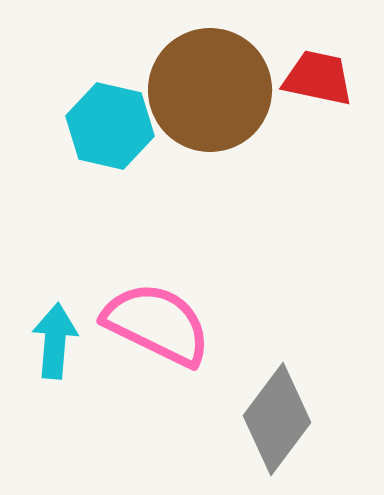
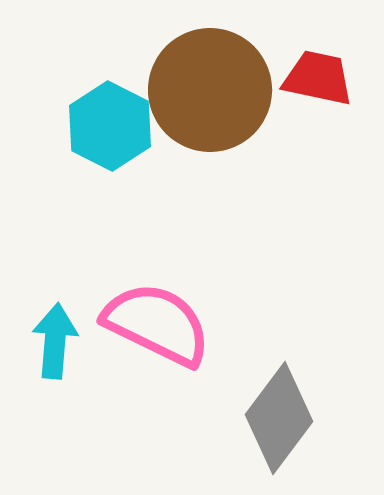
cyan hexagon: rotated 14 degrees clockwise
gray diamond: moved 2 px right, 1 px up
